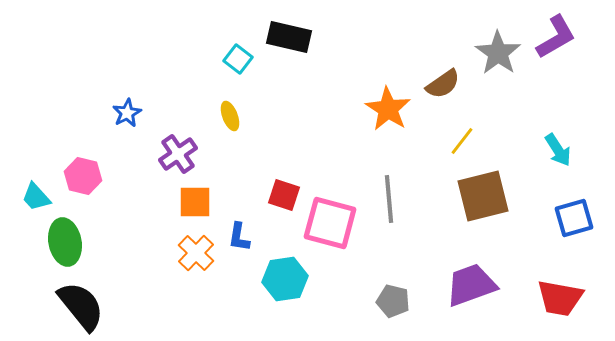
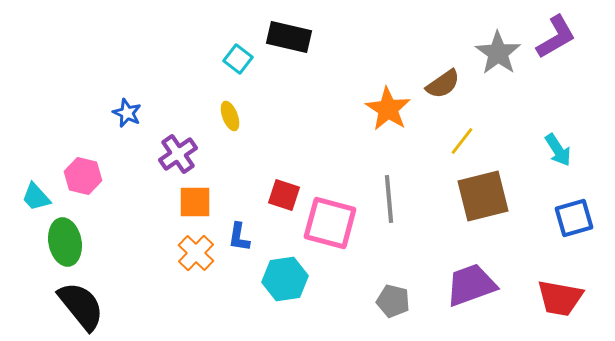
blue star: rotated 20 degrees counterclockwise
